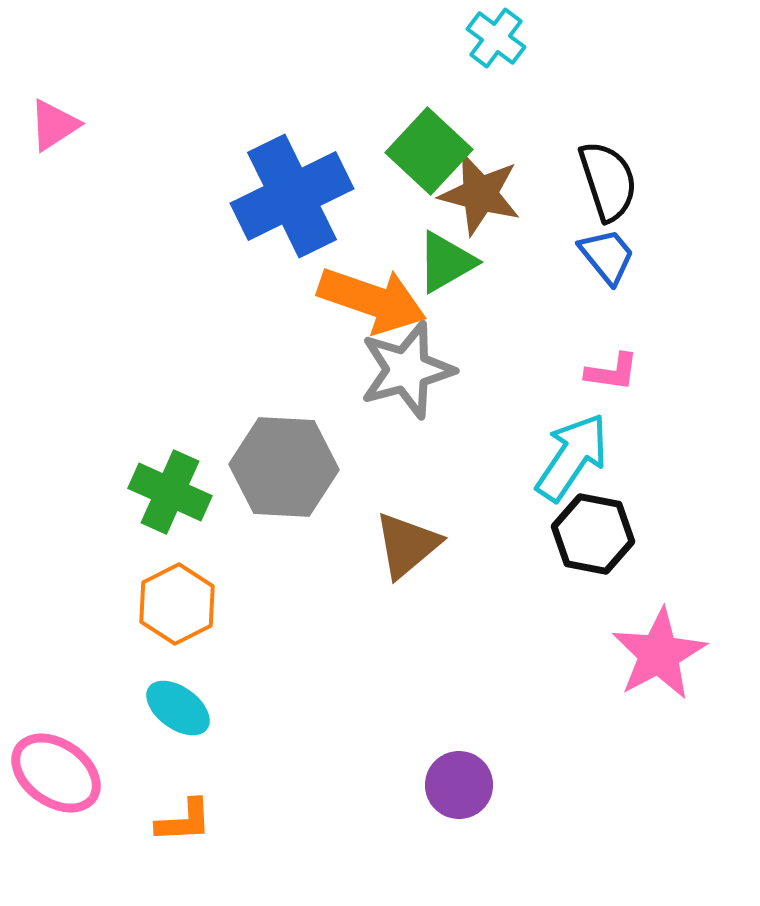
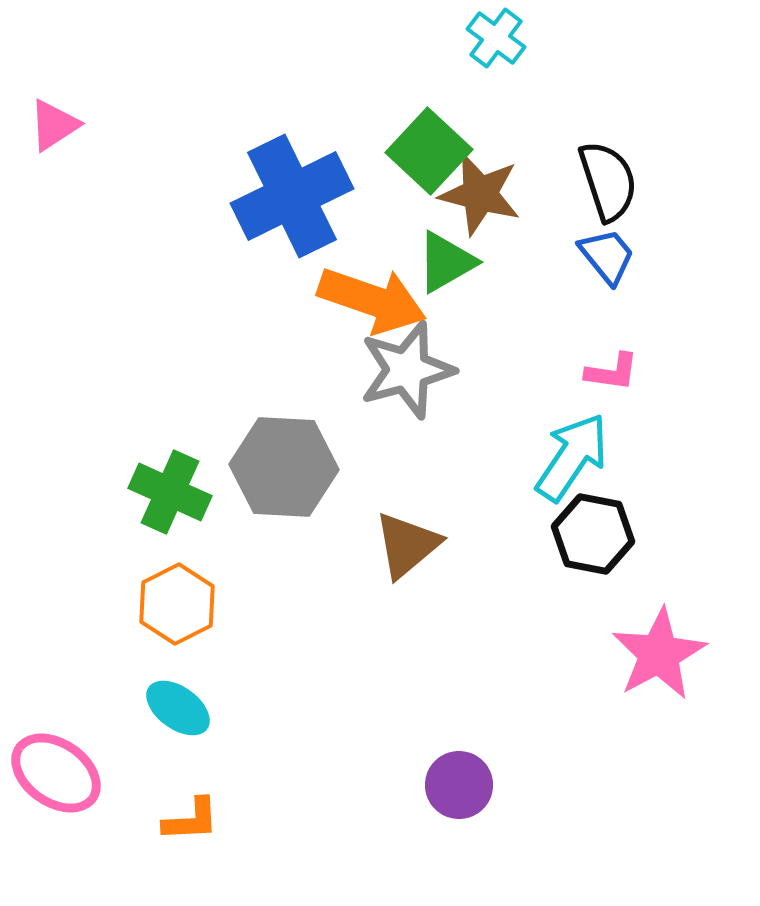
orange L-shape: moved 7 px right, 1 px up
